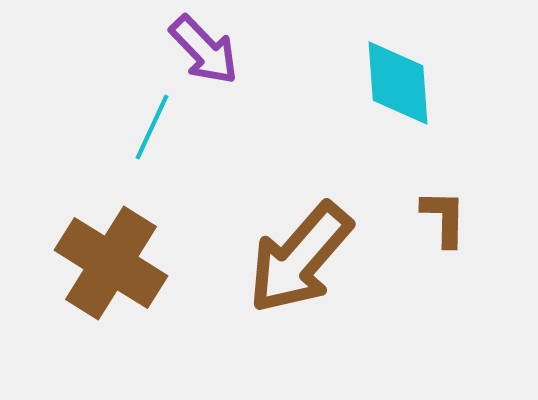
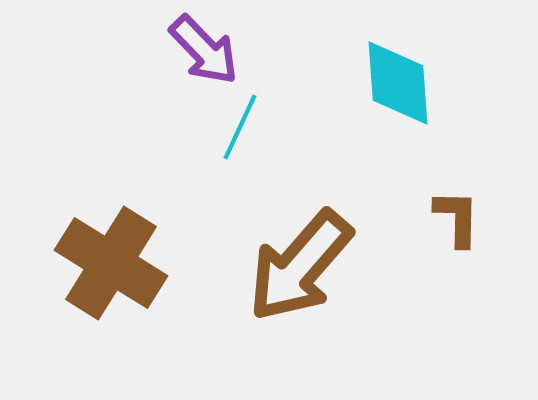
cyan line: moved 88 px right
brown L-shape: moved 13 px right
brown arrow: moved 8 px down
